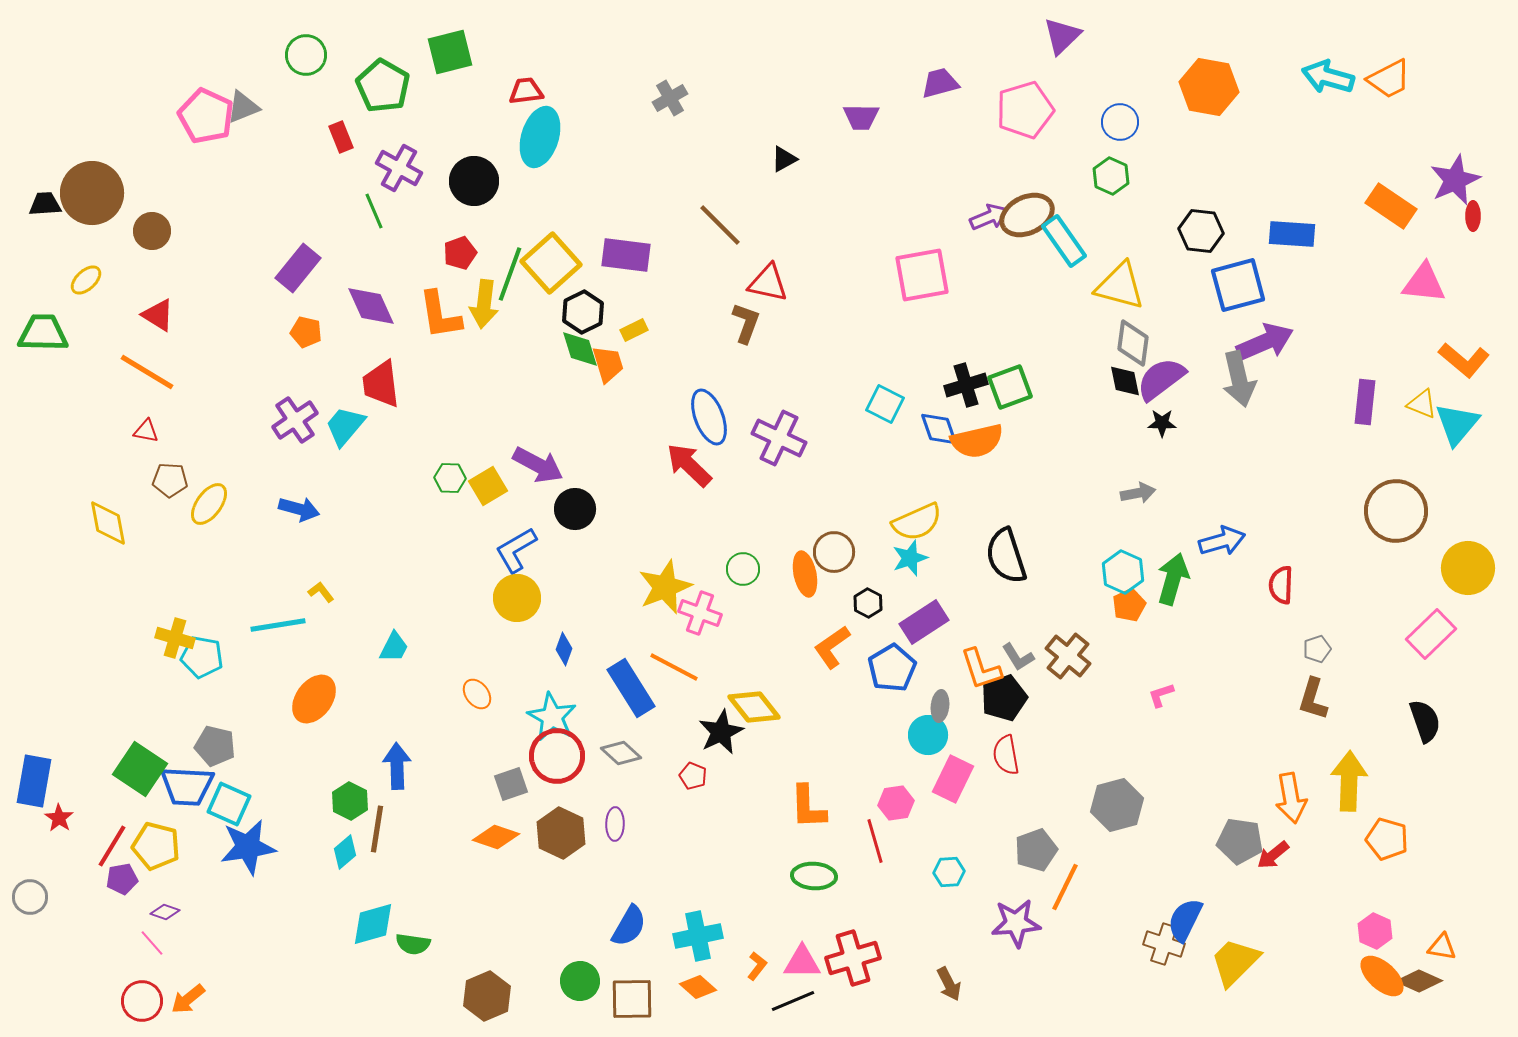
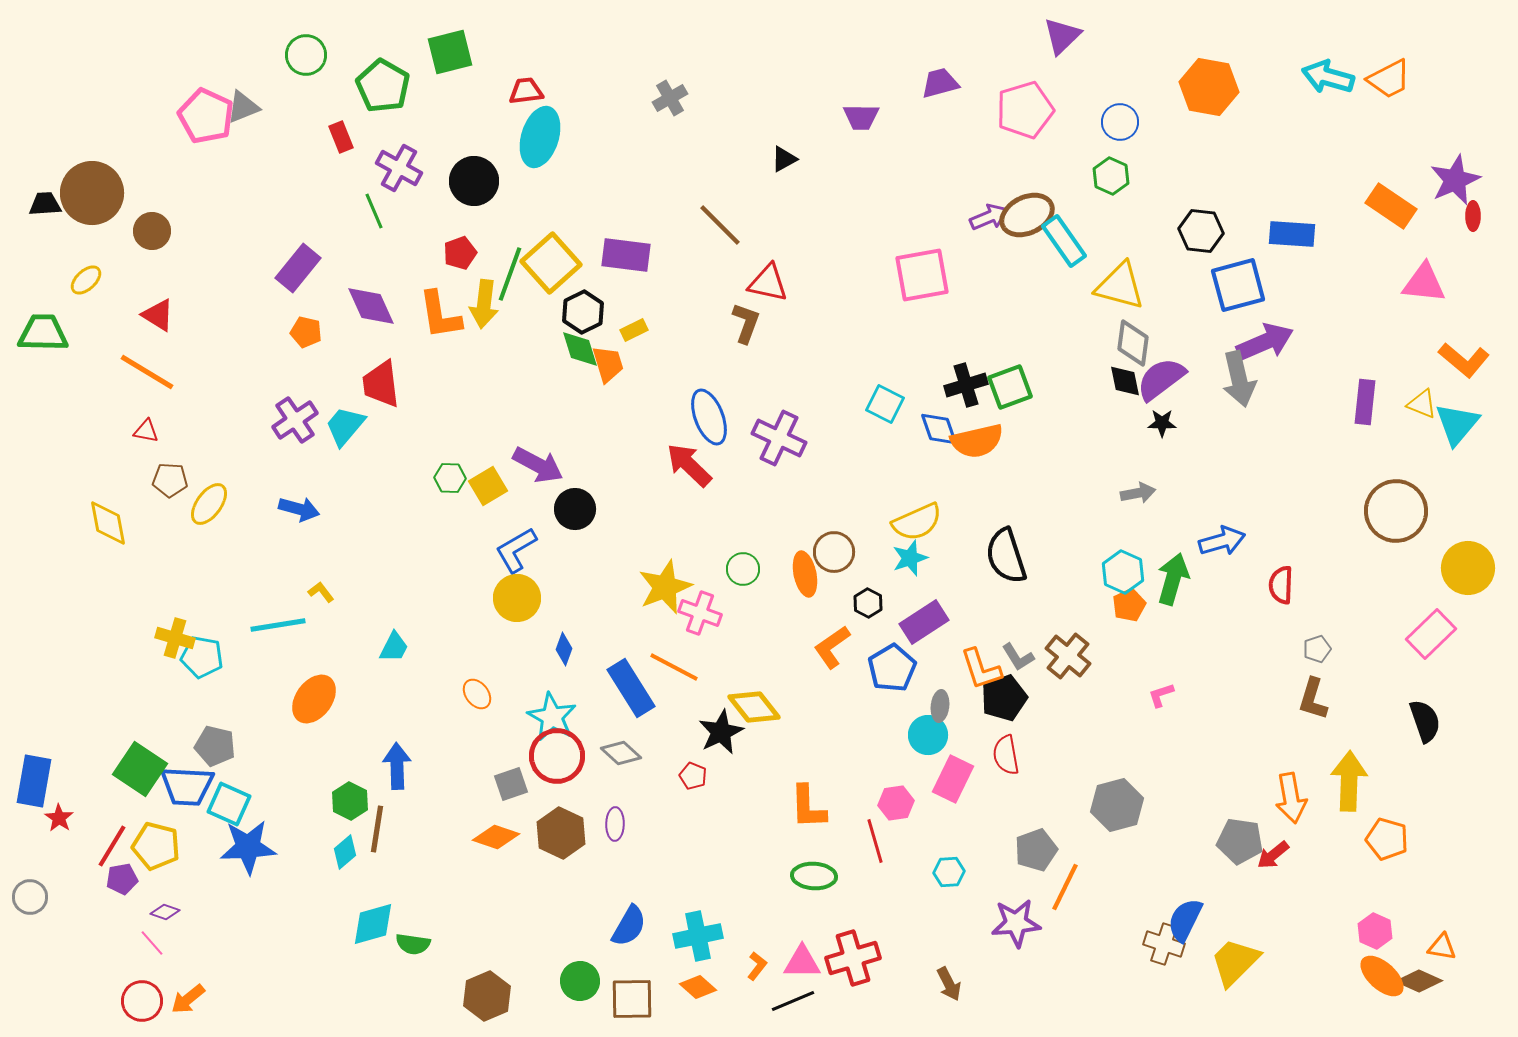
blue star at (248, 847): rotated 6 degrees clockwise
